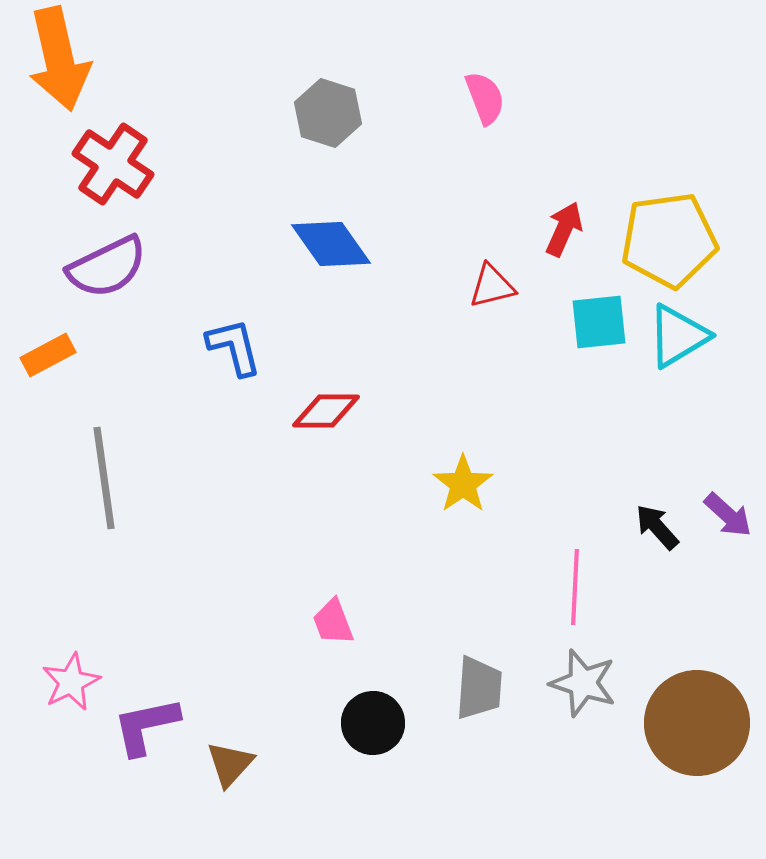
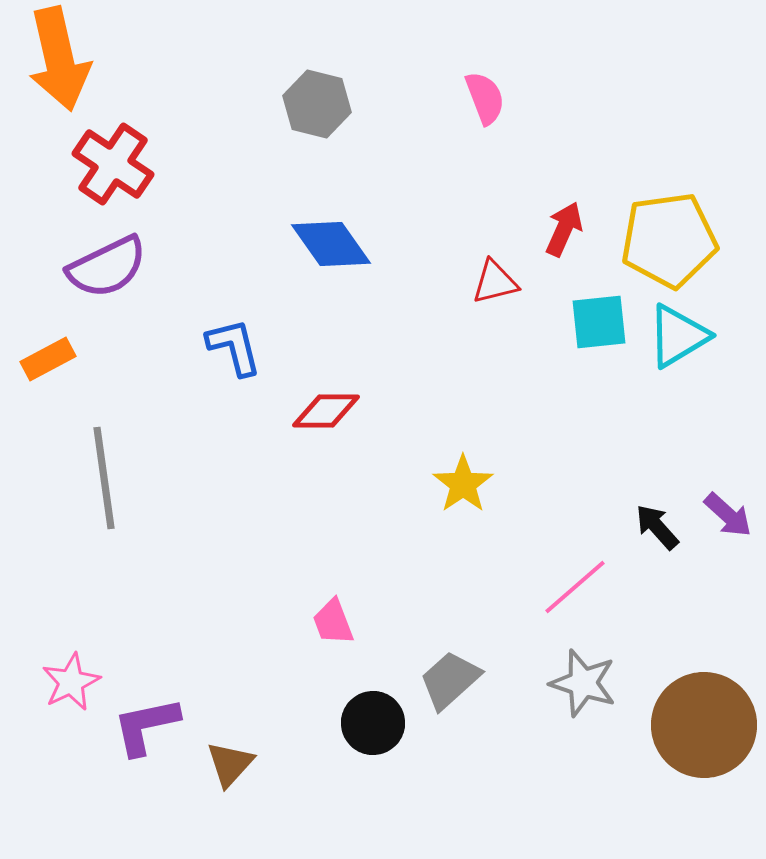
gray hexagon: moved 11 px left, 9 px up; rotated 4 degrees counterclockwise
red triangle: moved 3 px right, 4 px up
orange rectangle: moved 4 px down
pink line: rotated 46 degrees clockwise
gray trapezoid: moved 29 px left, 8 px up; rotated 136 degrees counterclockwise
brown circle: moved 7 px right, 2 px down
